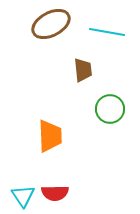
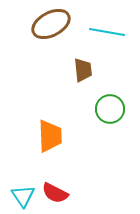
red semicircle: rotated 28 degrees clockwise
